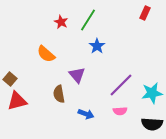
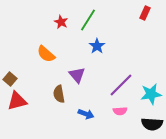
cyan star: moved 1 px left, 1 px down
